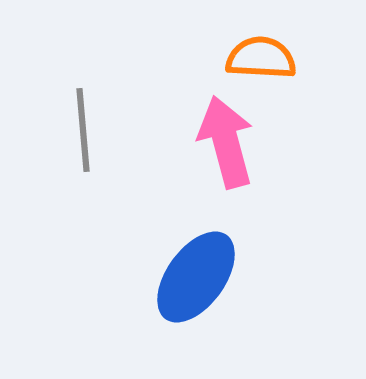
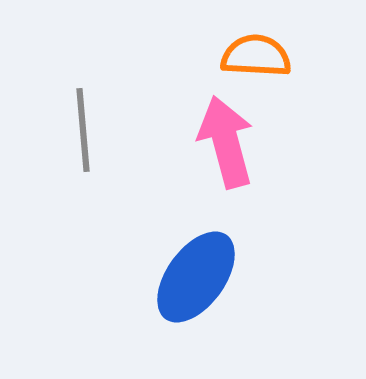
orange semicircle: moved 5 px left, 2 px up
